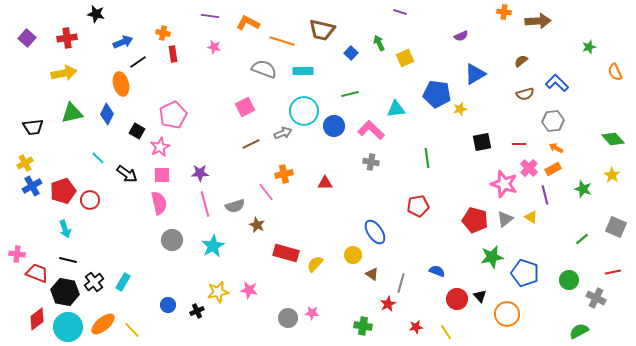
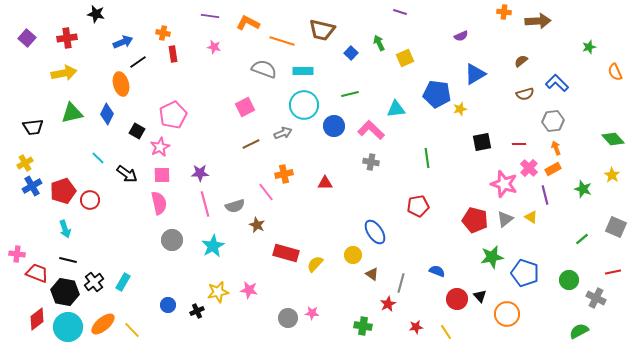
cyan circle at (304, 111): moved 6 px up
orange arrow at (556, 148): rotated 40 degrees clockwise
